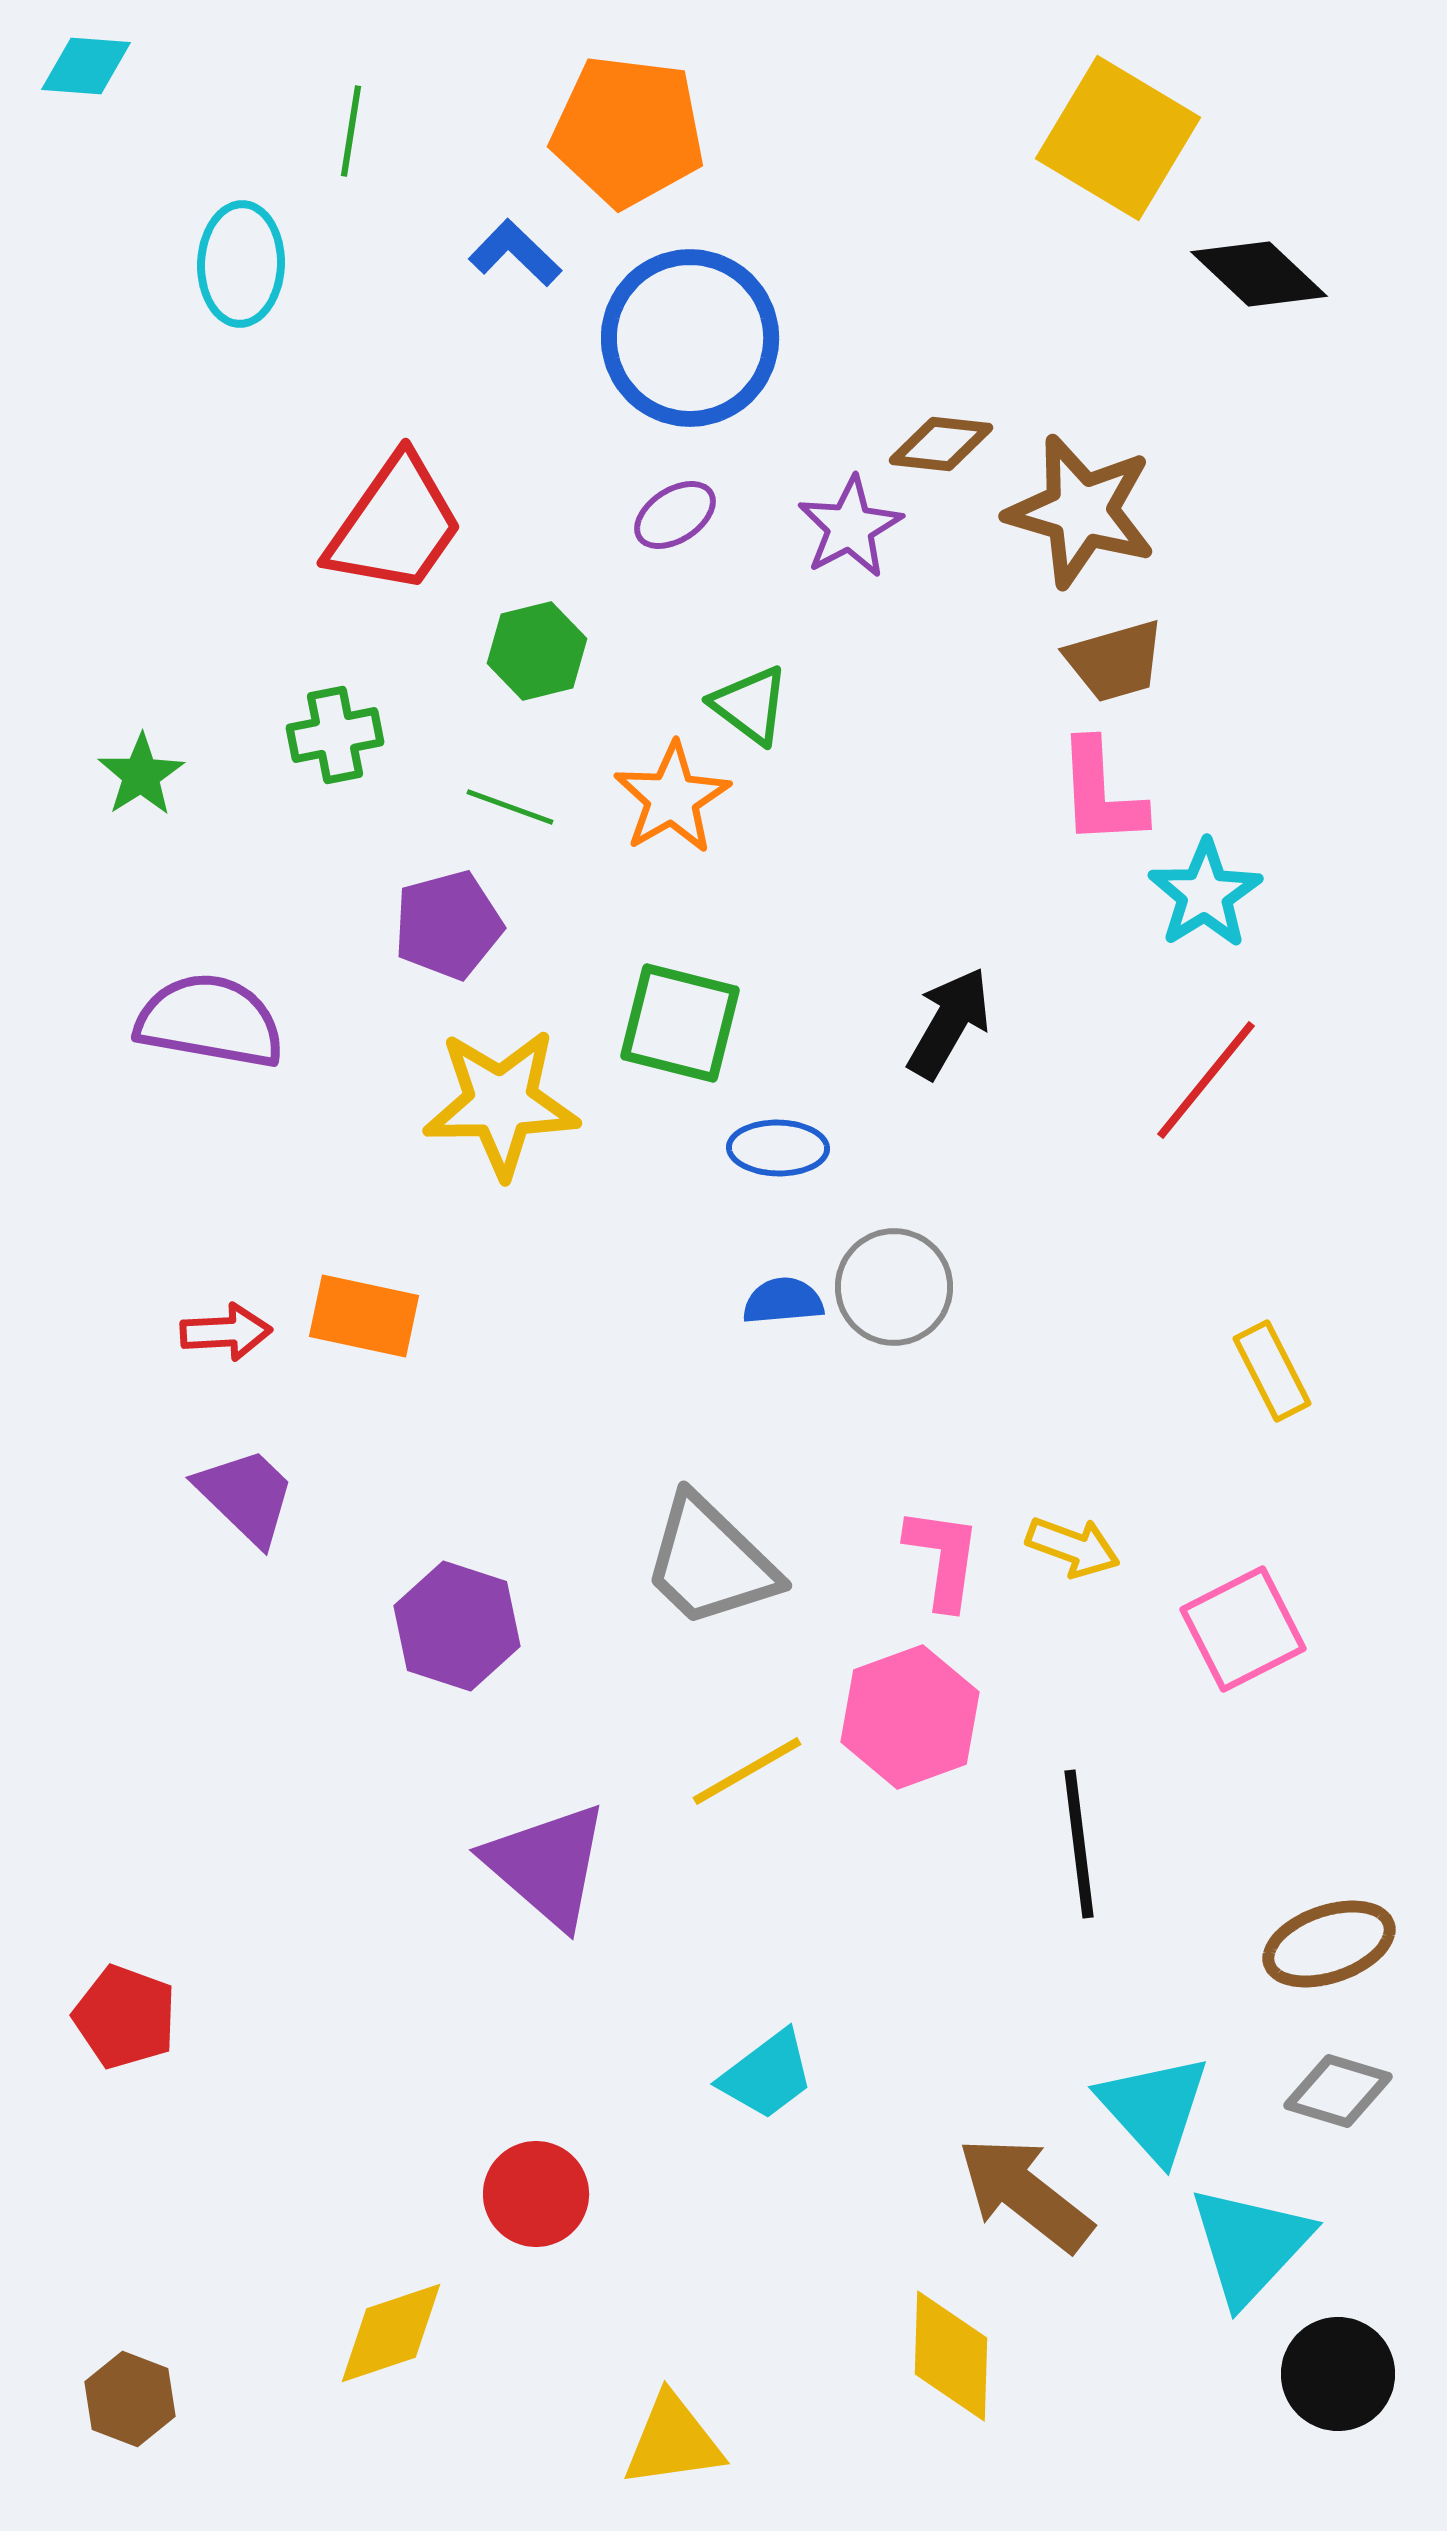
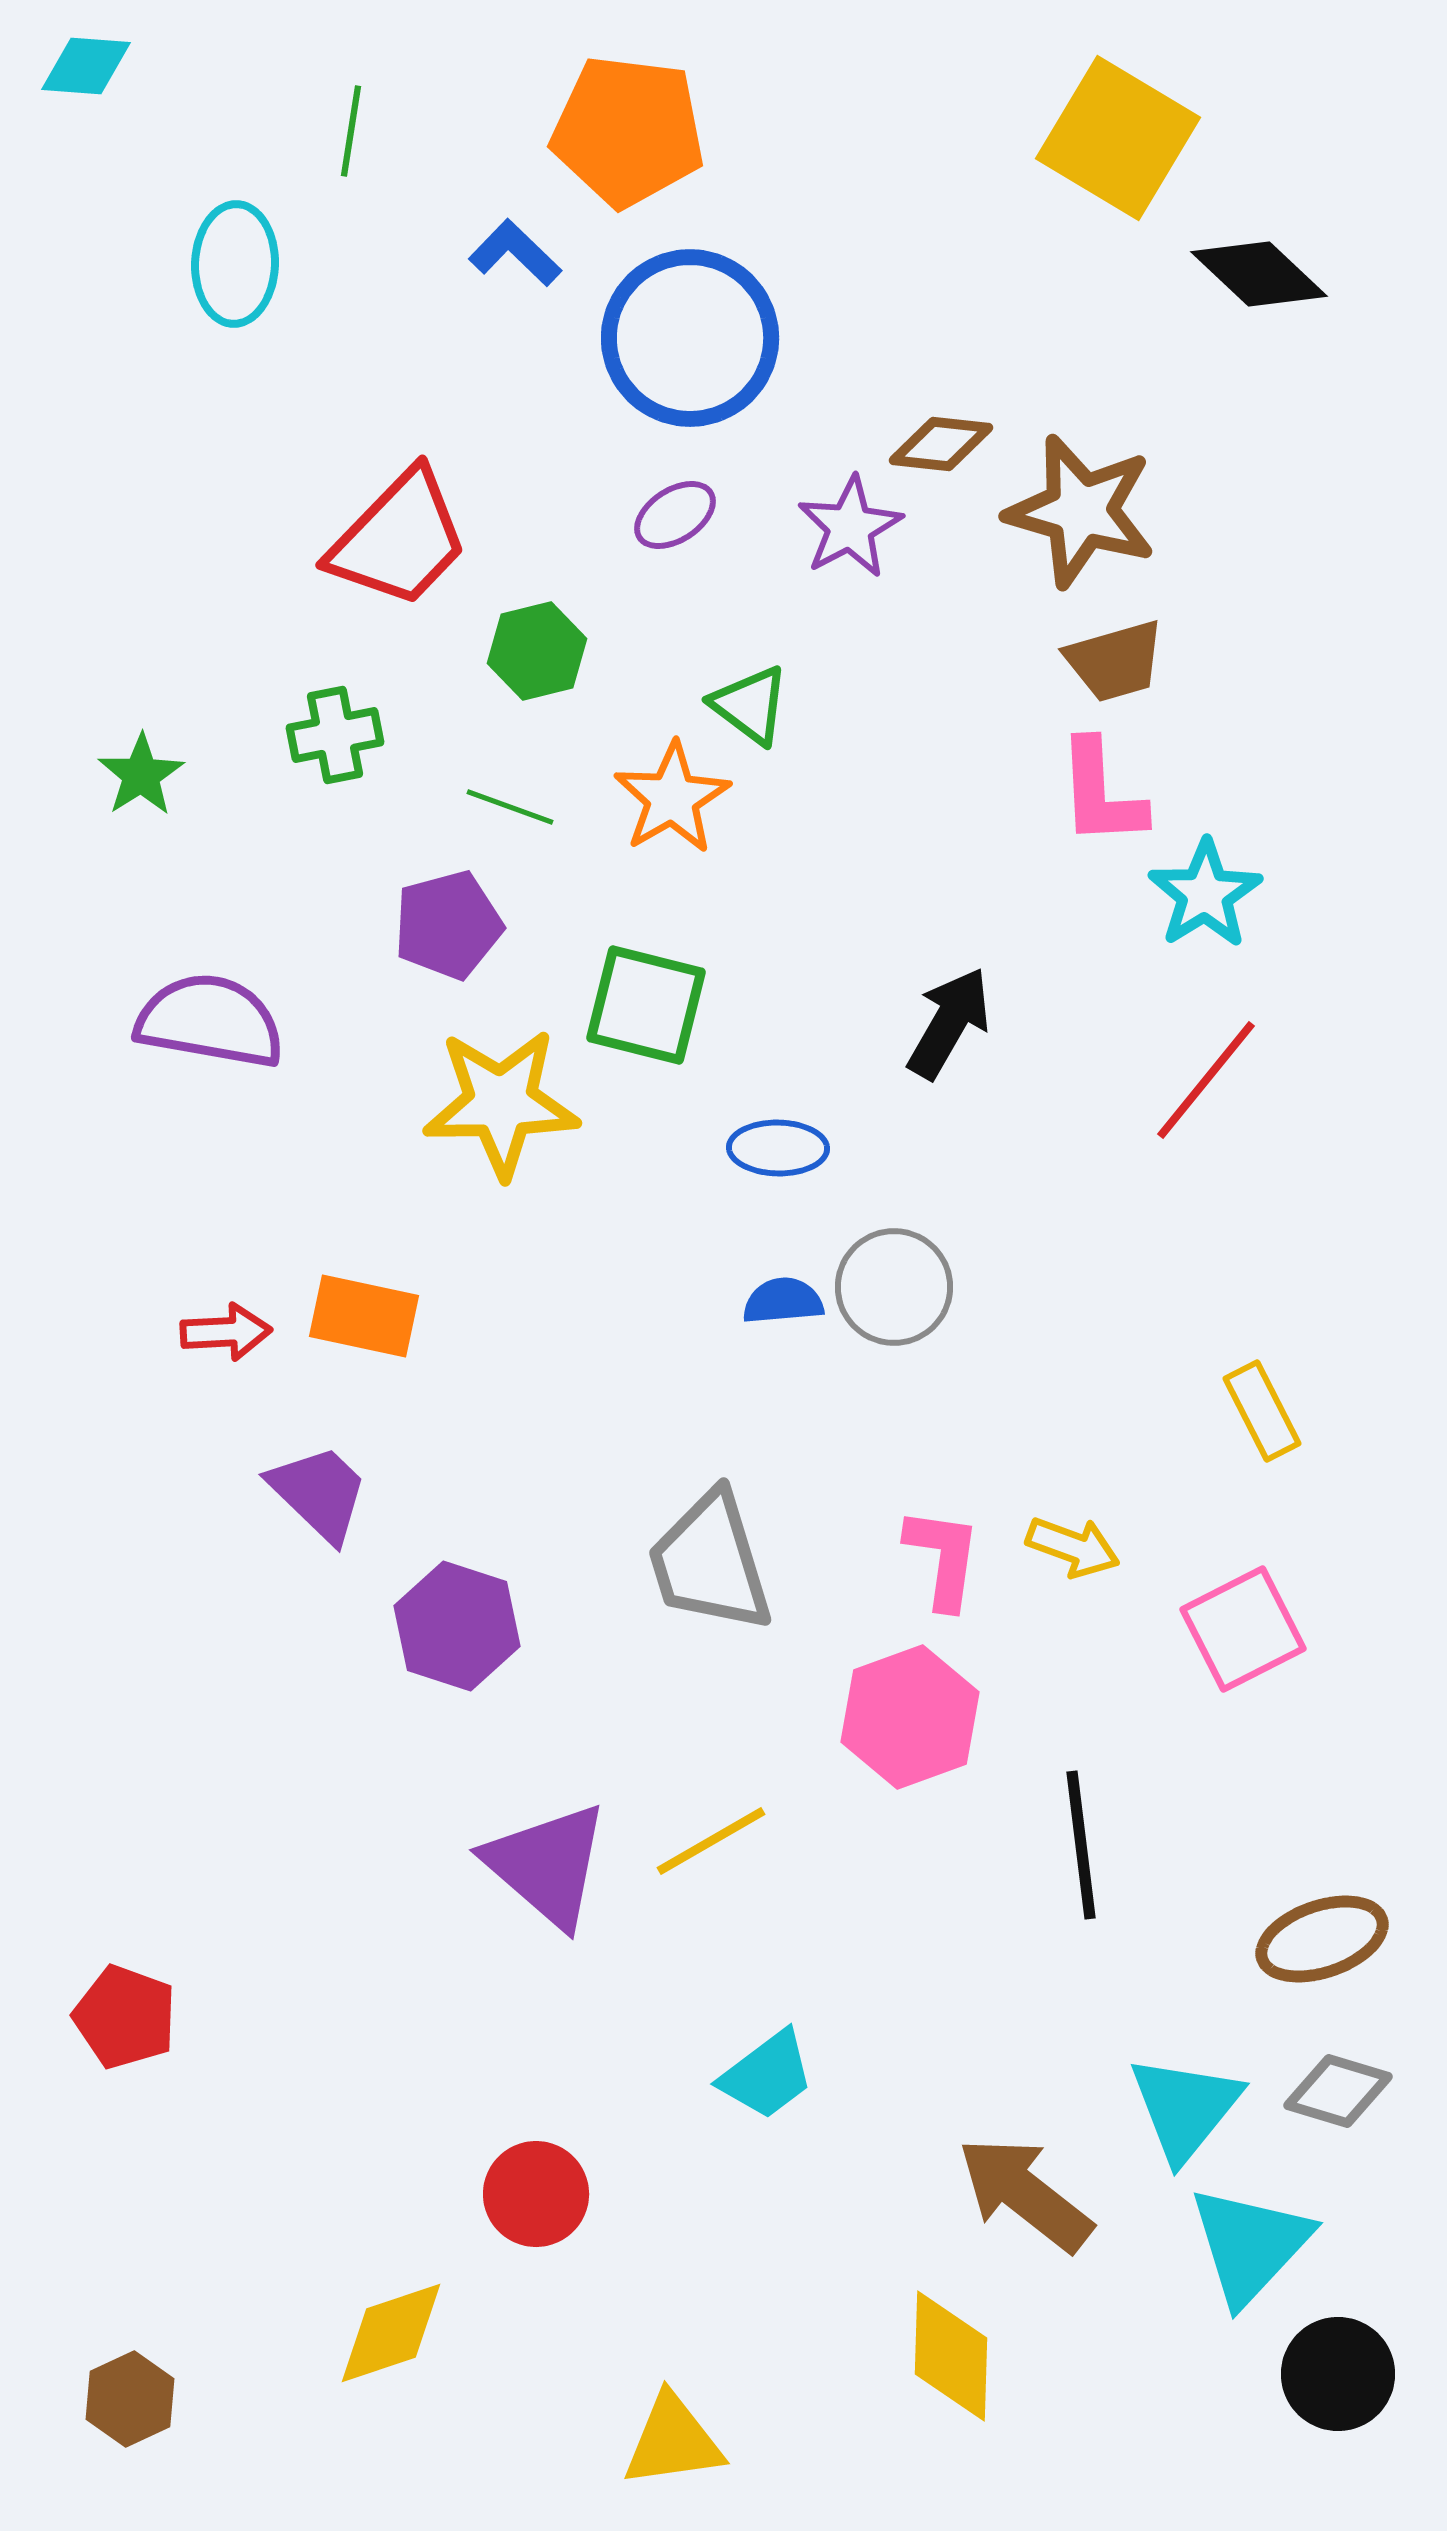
cyan ellipse at (241, 264): moved 6 px left
red trapezoid at (395, 525): moved 4 px right, 14 px down; rotated 9 degrees clockwise
green square at (680, 1023): moved 34 px left, 18 px up
yellow rectangle at (1272, 1371): moved 10 px left, 40 px down
purple trapezoid at (246, 1496): moved 73 px right, 3 px up
gray trapezoid at (710, 1562): rotated 29 degrees clockwise
yellow line at (747, 1771): moved 36 px left, 70 px down
black line at (1079, 1844): moved 2 px right, 1 px down
brown ellipse at (1329, 1944): moved 7 px left, 5 px up
cyan triangle at (1154, 2108): moved 31 px right; rotated 21 degrees clockwise
brown hexagon at (130, 2399): rotated 14 degrees clockwise
